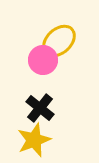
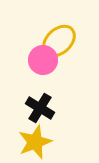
black cross: rotated 8 degrees counterclockwise
yellow star: moved 1 px right, 2 px down
